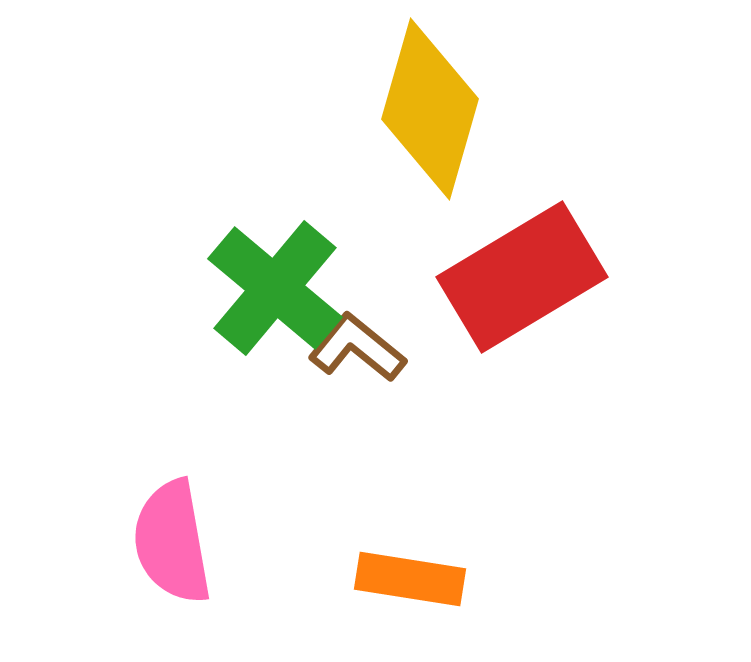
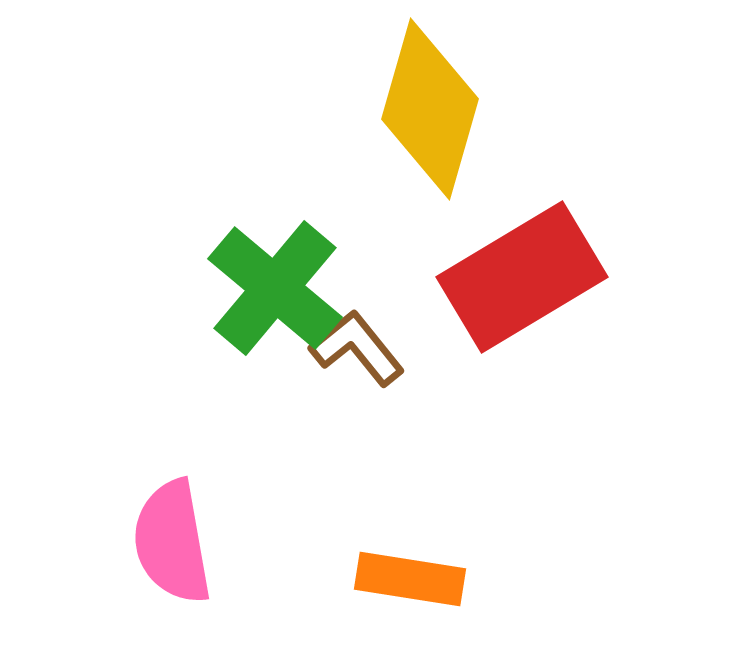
brown L-shape: rotated 12 degrees clockwise
